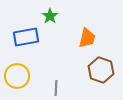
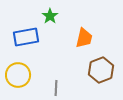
orange trapezoid: moved 3 px left
brown hexagon: rotated 20 degrees clockwise
yellow circle: moved 1 px right, 1 px up
